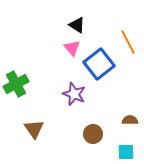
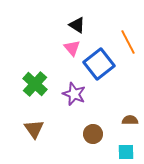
green cross: moved 19 px right; rotated 20 degrees counterclockwise
